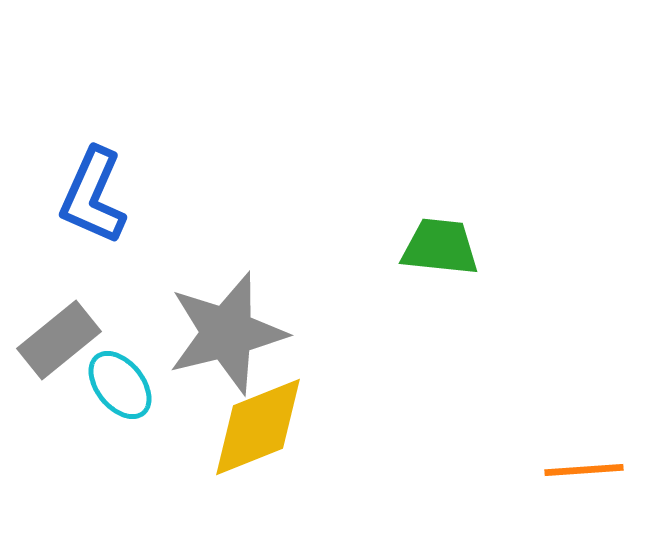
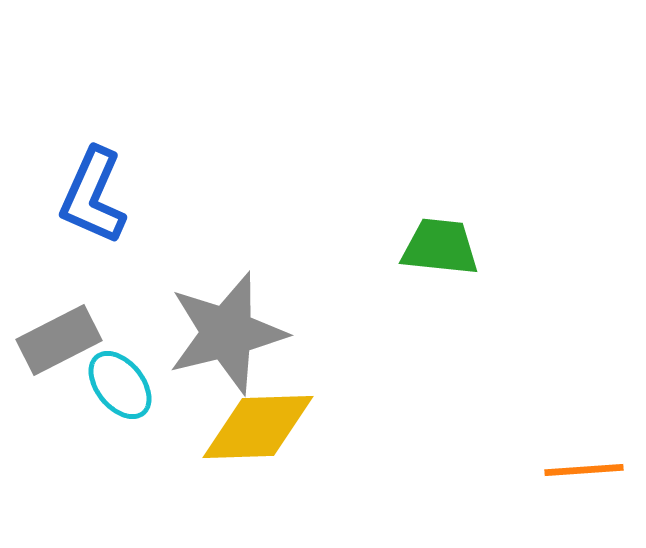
gray rectangle: rotated 12 degrees clockwise
yellow diamond: rotated 20 degrees clockwise
